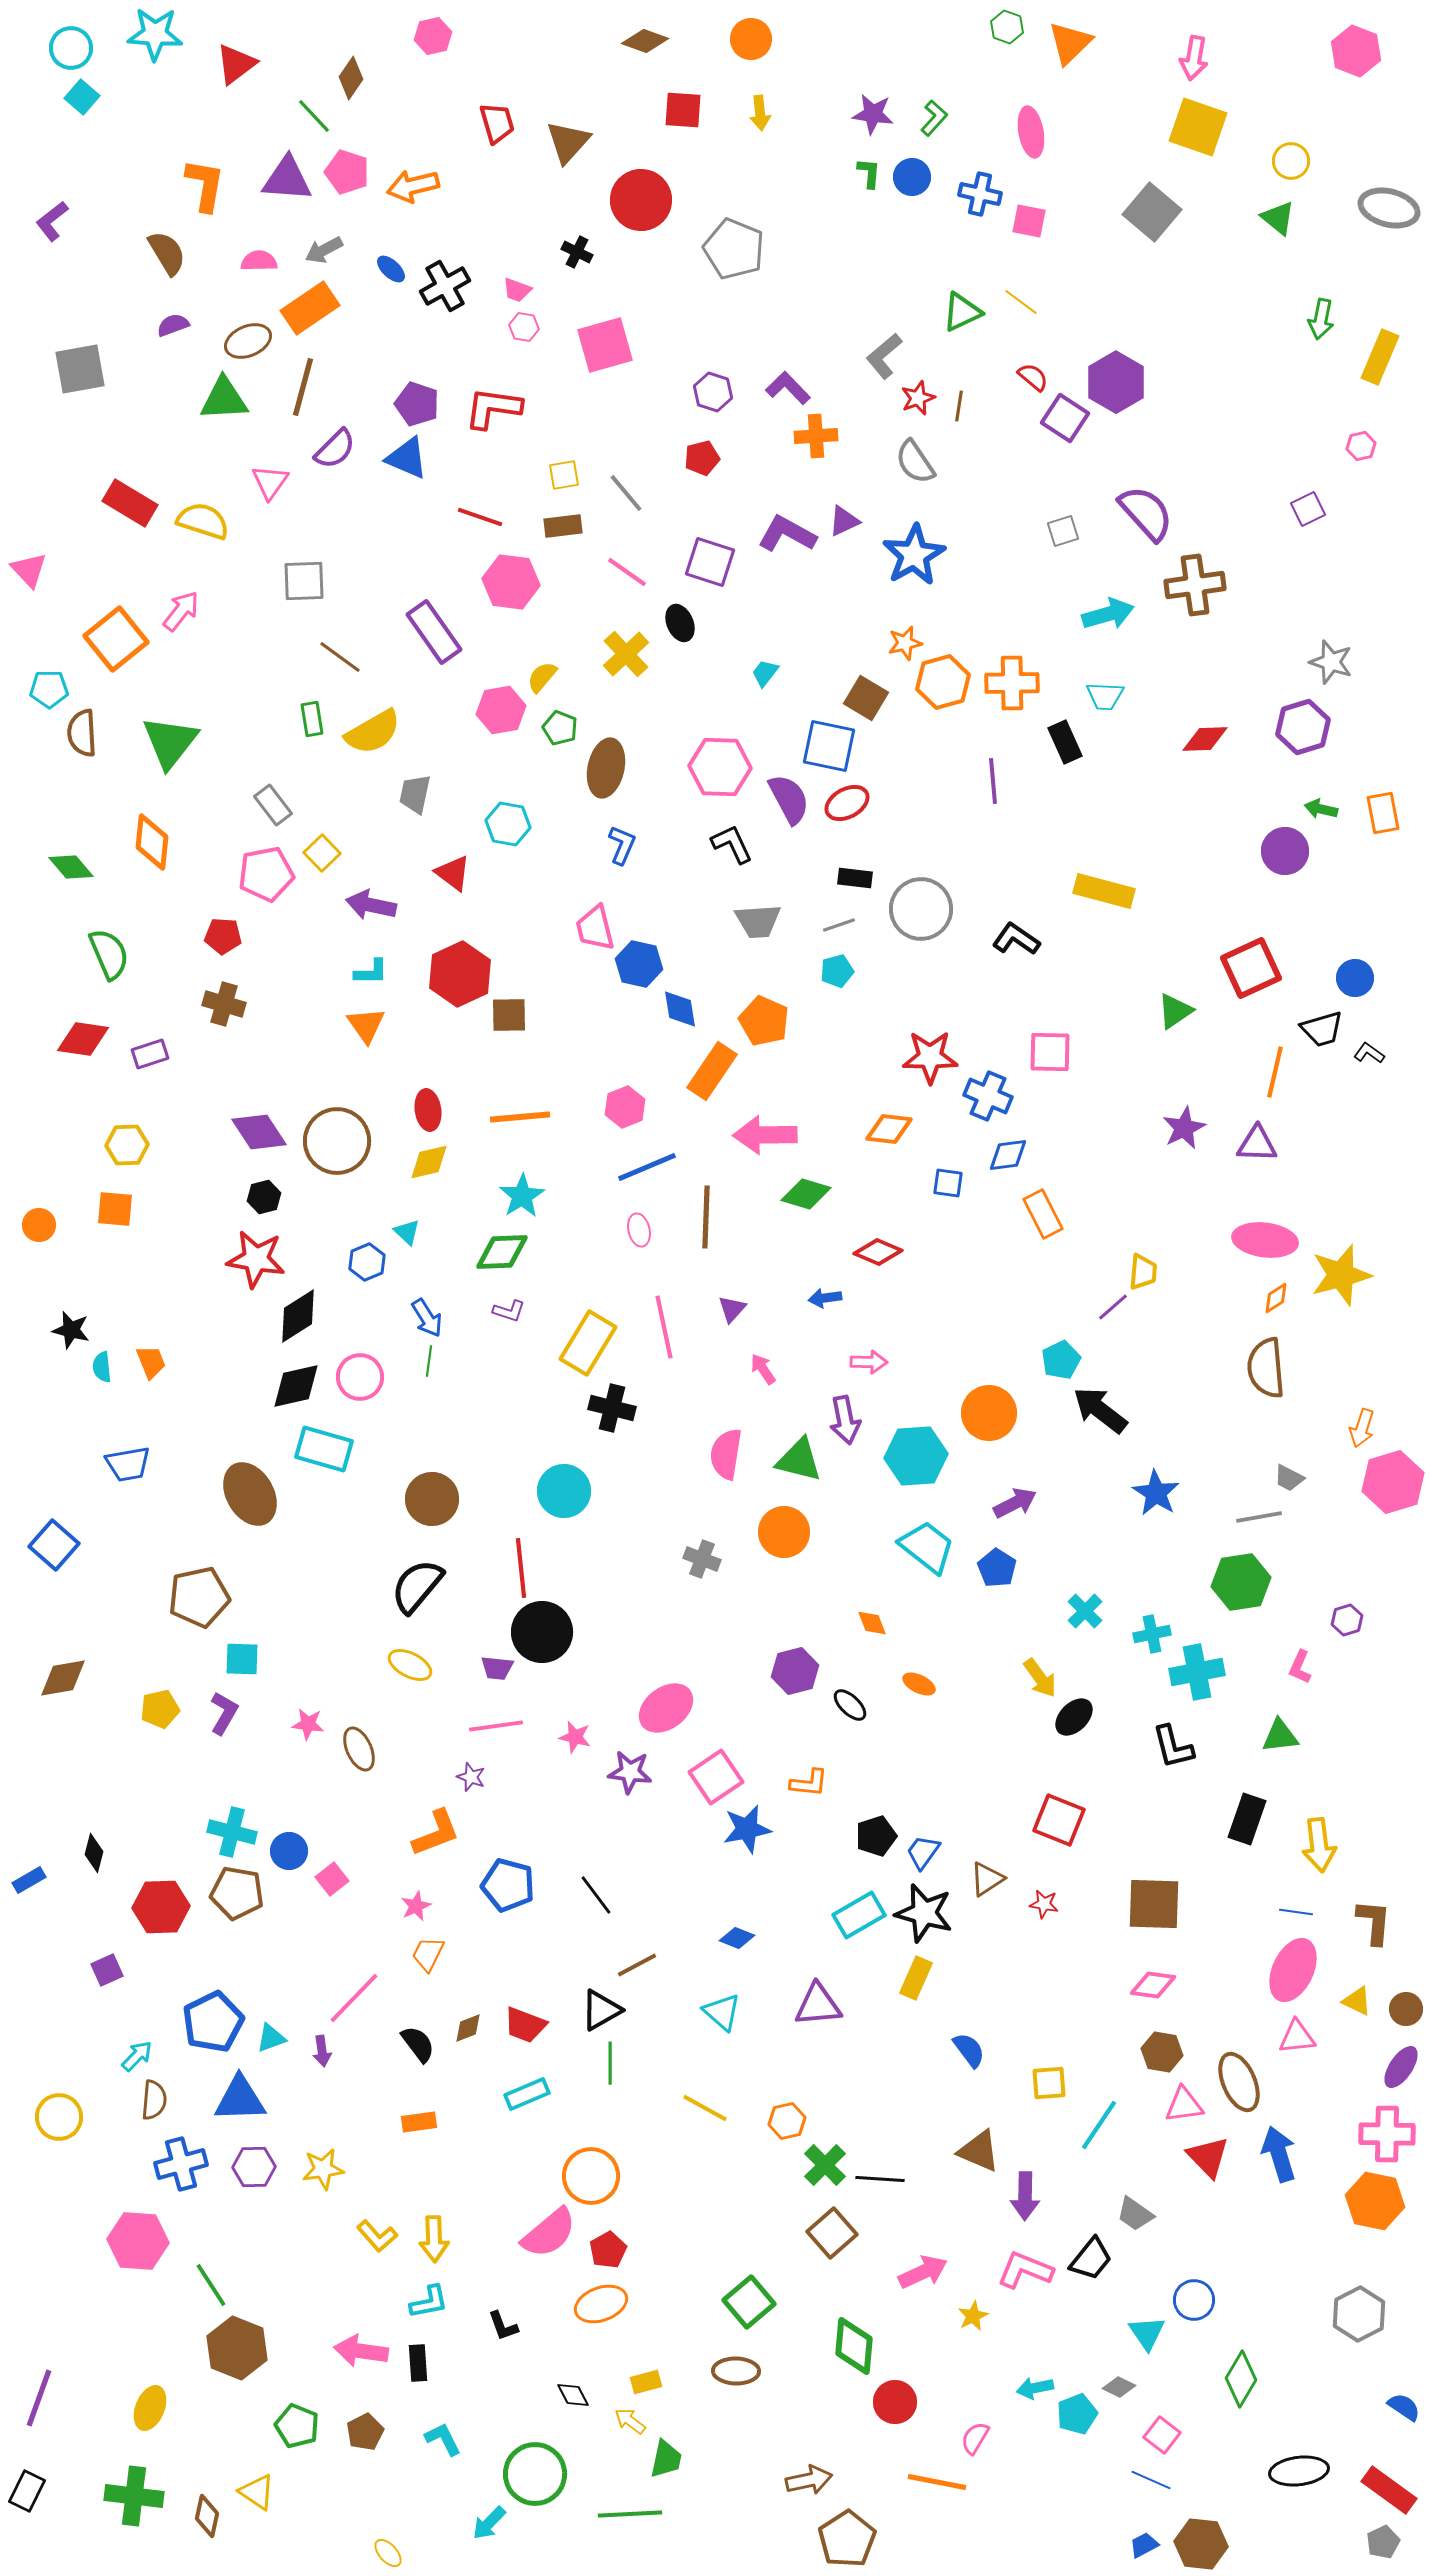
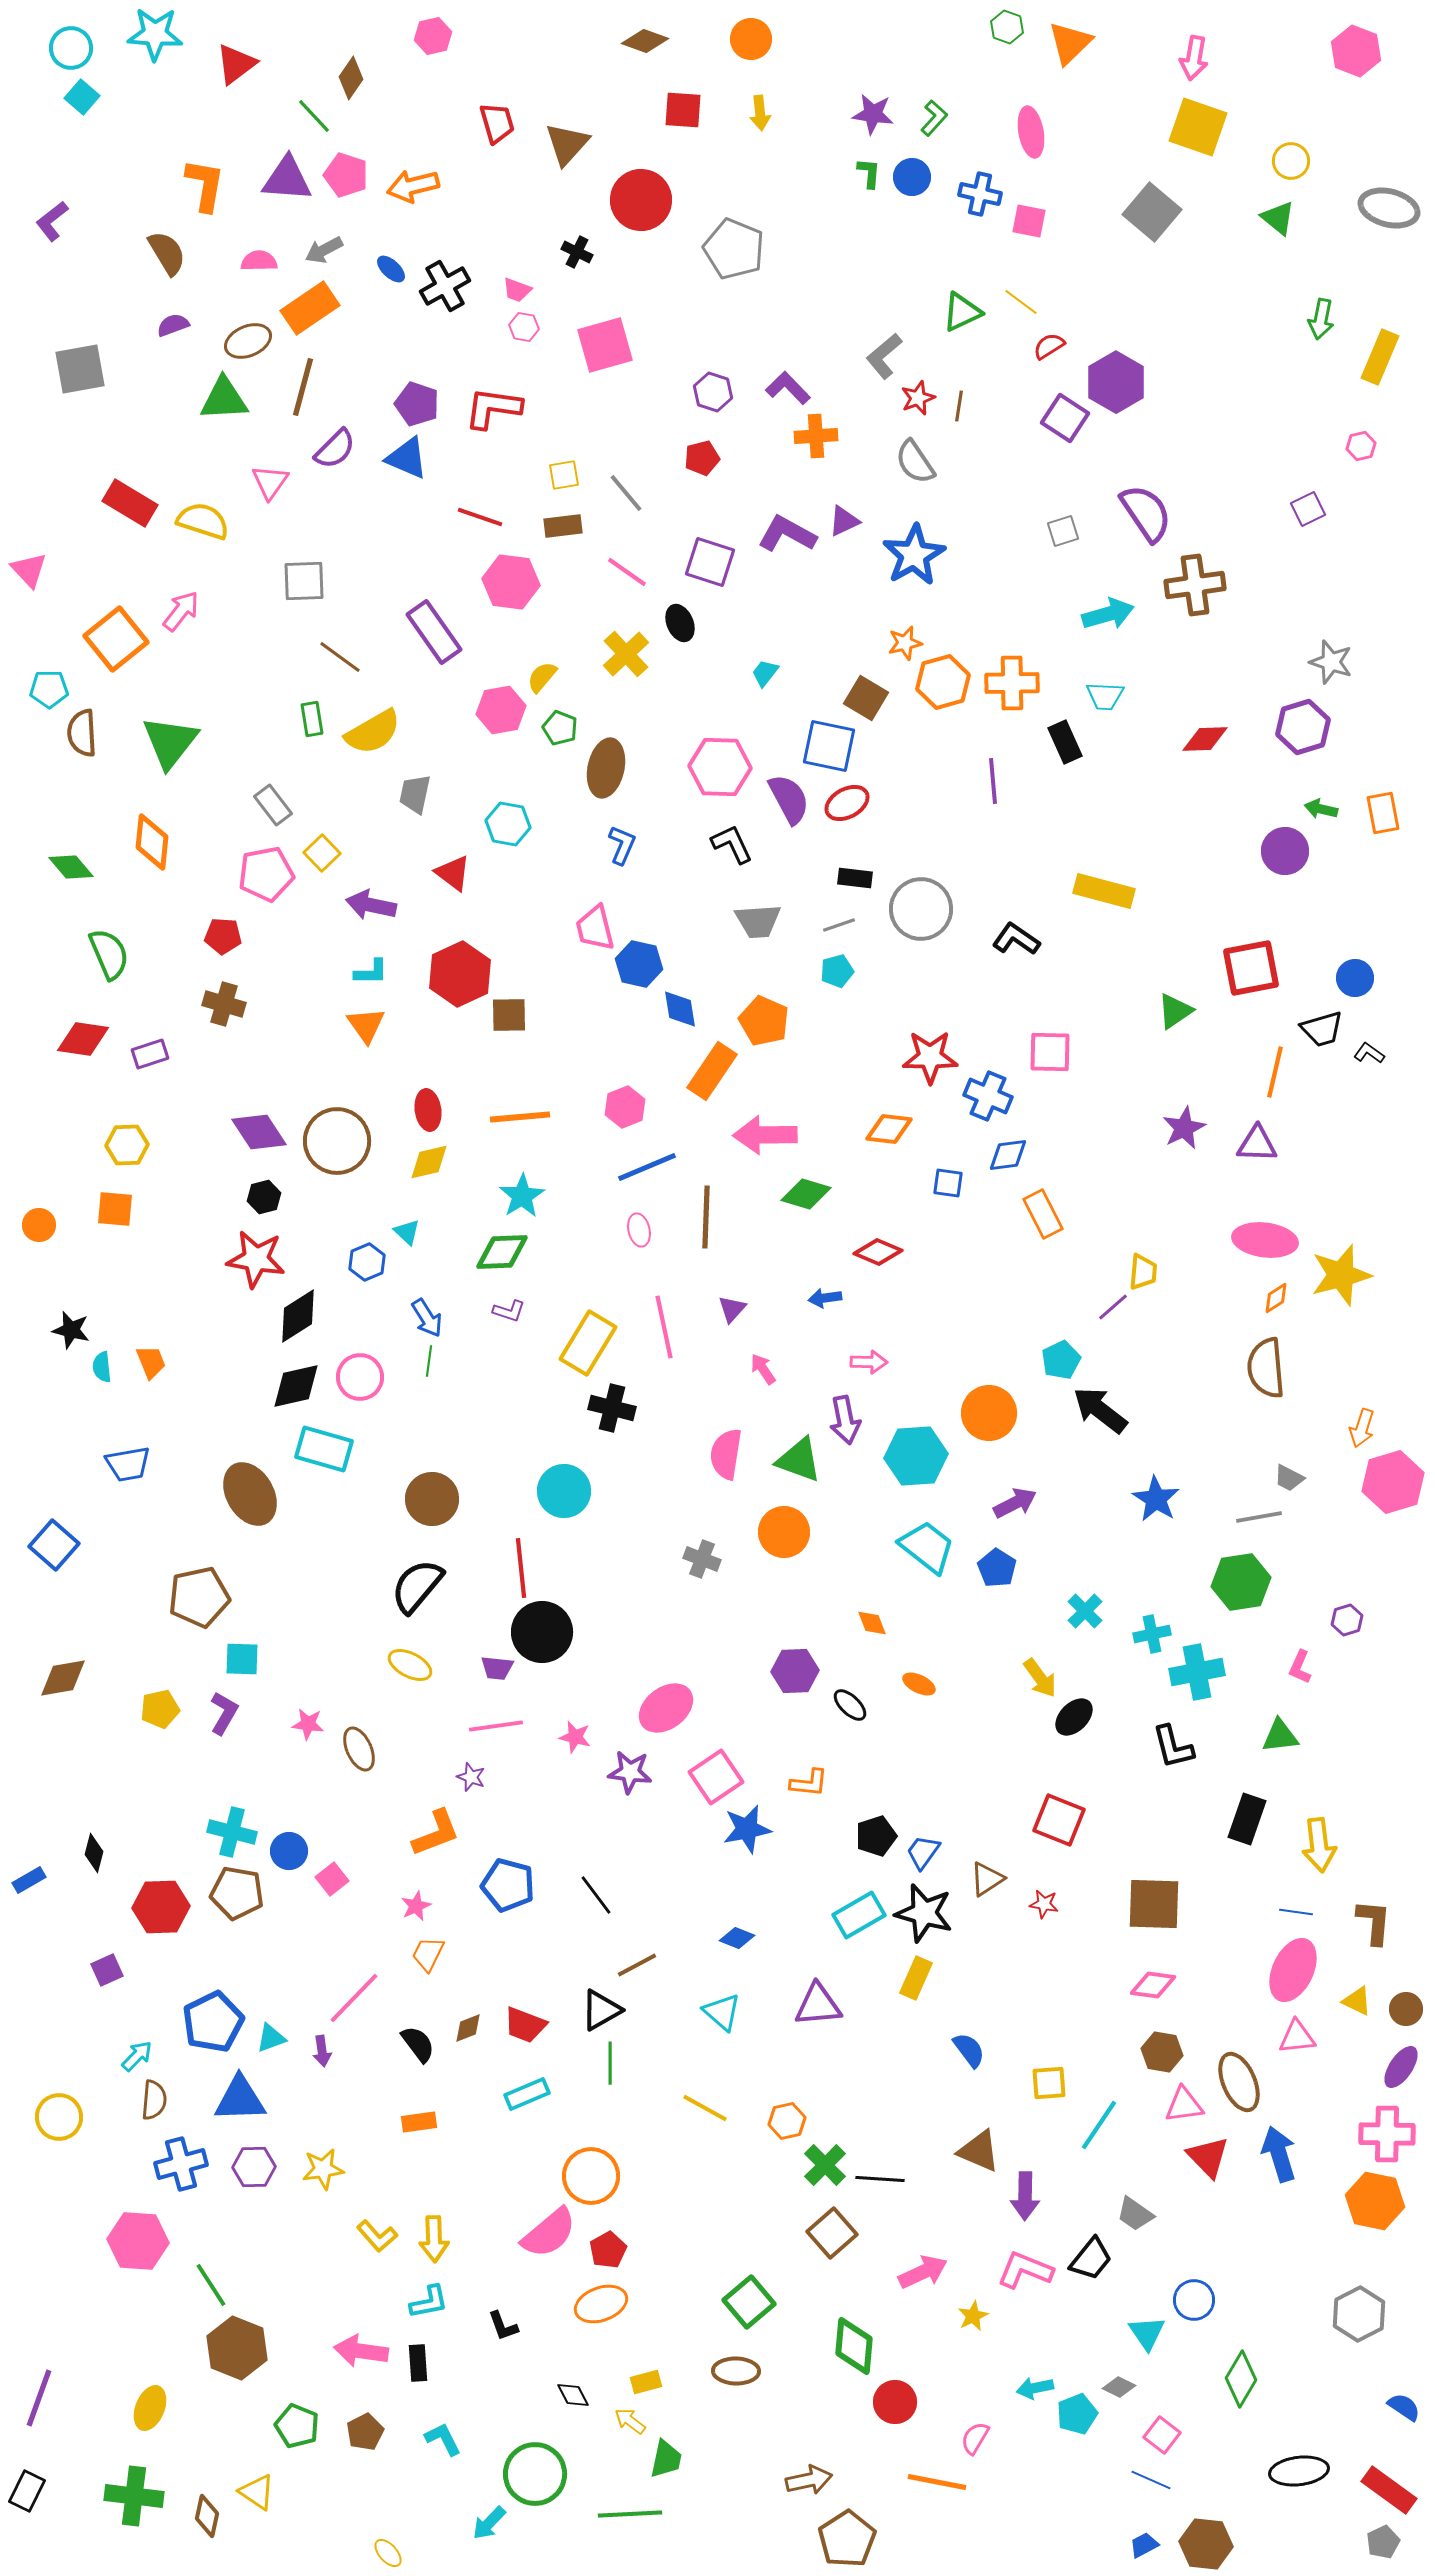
brown triangle at (568, 142): moved 1 px left, 2 px down
pink pentagon at (347, 172): moved 1 px left, 3 px down
red semicircle at (1033, 377): moved 16 px right, 31 px up; rotated 72 degrees counterclockwise
purple semicircle at (1146, 513): rotated 8 degrees clockwise
red square at (1251, 968): rotated 14 degrees clockwise
green triangle at (799, 1460): rotated 6 degrees clockwise
blue star at (1156, 1493): moved 6 px down
purple hexagon at (795, 1671): rotated 12 degrees clockwise
brown hexagon at (1201, 2544): moved 5 px right
